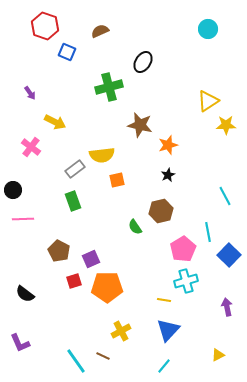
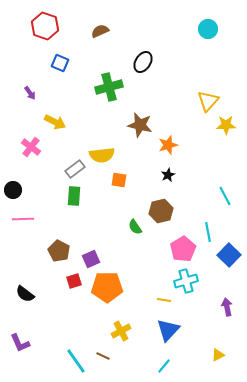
blue square at (67, 52): moved 7 px left, 11 px down
yellow triangle at (208, 101): rotated 15 degrees counterclockwise
orange square at (117, 180): moved 2 px right; rotated 21 degrees clockwise
green rectangle at (73, 201): moved 1 px right, 5 px up; rotated 24 degrees clockwise
